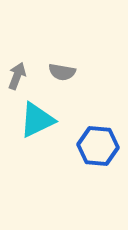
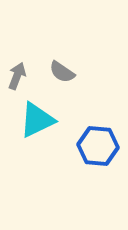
gray semicircle: rotated 24 degrees clockwise
